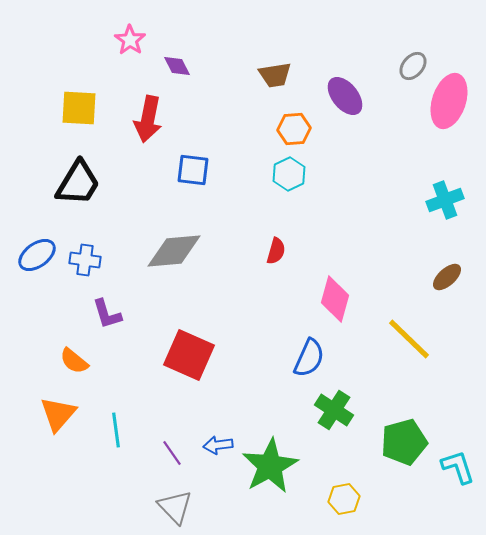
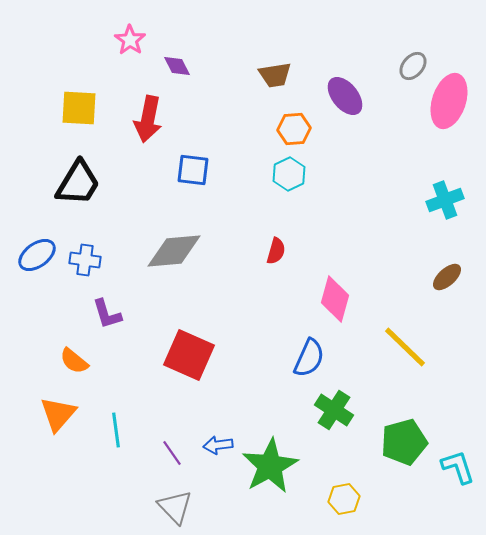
yellow line: moved 4 px left, 8 px down
